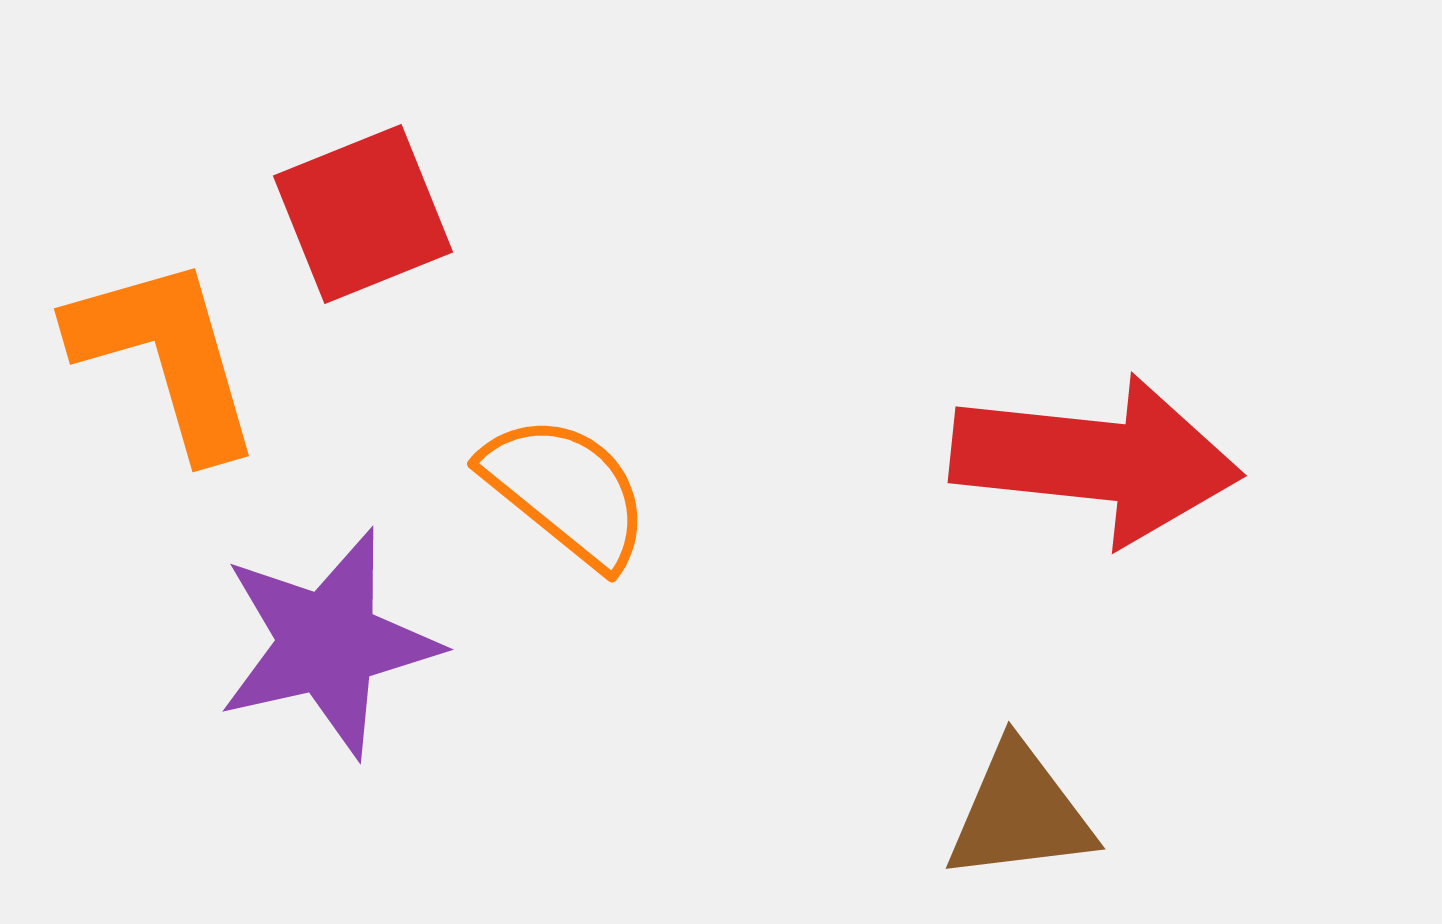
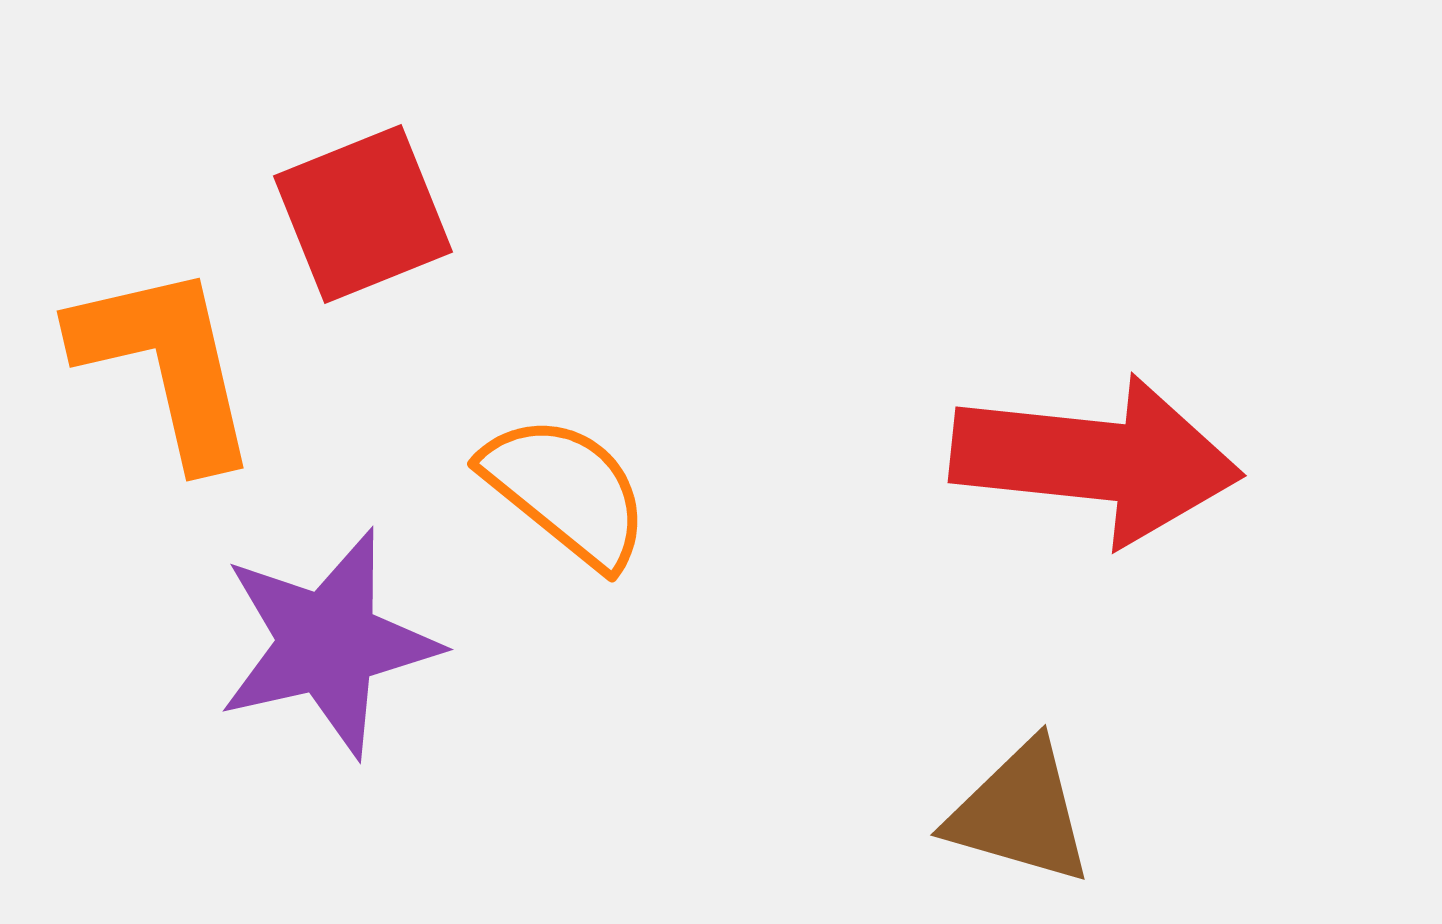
orange L-shape: moved 8 px down; rotated 3 degrees clockwise
brown triangle: rotated 23 degrees clockwise
